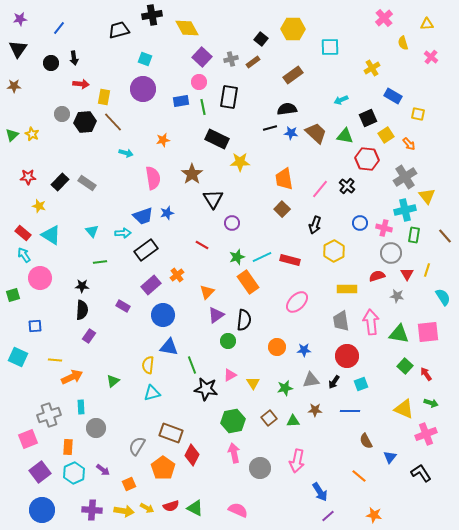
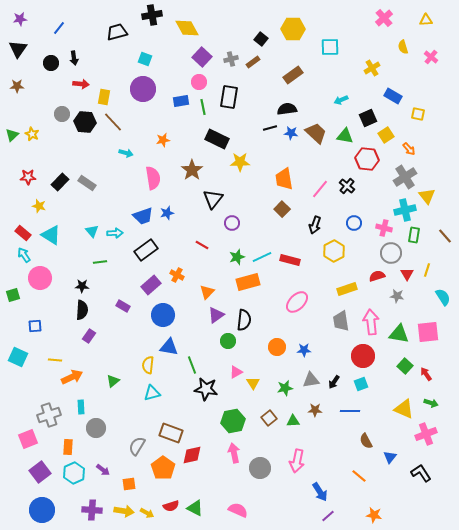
yellow triangle at (427, 24): moved 1 px left, 4 px up
black trapezoid at (119, 30): moved 2 px left, 2 px down
yellow semicircle at (403, 43): moved 4 px down
brown star at (14, 86): moved 3 px right
black hexagon at (85, 122): rotated 10 degrees clockwise
orange arrow at (409, 144): moved 5 px down
brown star at (192, 174): moved 4 px up
black triangle at (213, 199): rotated 10 degrees clockwise
blue circle at (360, 223): moved 6 px left
cyan arrow at (123, 233): moved 8 px left
orange cross at (177, 275): rotated 24 degrees counterclockwise
orange rectangle at (248, 282): rotated 70 degrees counterclockwise
yellow rectangle at (347, 289): rotated 18 degrees counterclockwise
red circle at (347, 356): moved 16 px right
pink triangle at (230, 375): moved 6 px right, 3 px up
red diamond at (192, 455): rotated 50 degrees clockwise
orange square at (129, 484): rotated 16 degrees clockwise
yellow arrow at (147, 508): moved 5 px down
